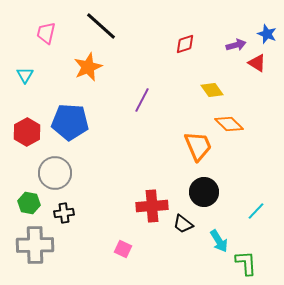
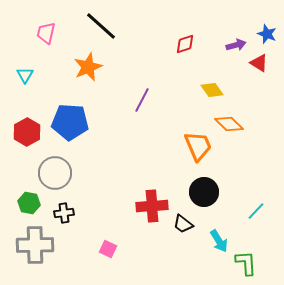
red triangle: moved 2 px right
pink square: moved 15 px left
